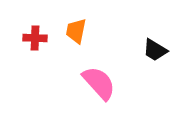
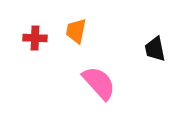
black trapezoid: moved 1 px up; rotated 48 degrees clockwise
